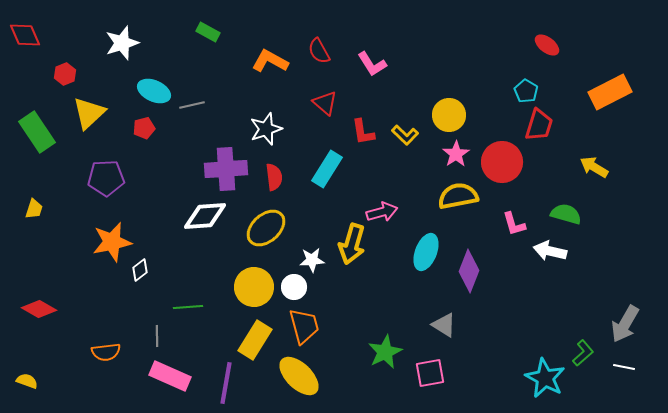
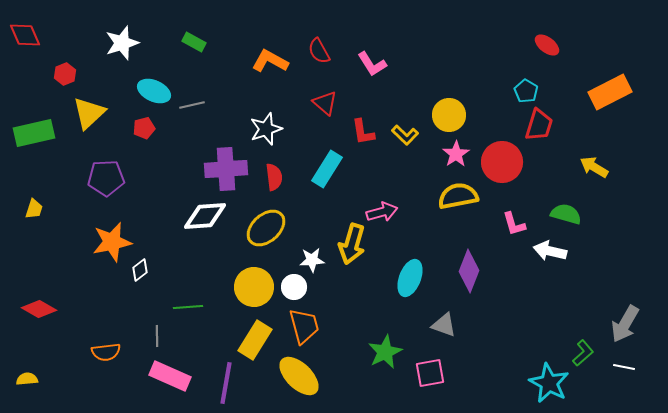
green rectangle at (208, 32): moved 14 px left, 10 px down
green rectangle at (37, 132): moved 3 px left, 1 px down; rotated 69 degrees counterclockwise
cyan ellipse at (426, 252): moved 16 px left, 26 px down
gray triangle at (444, 325): rotated 12 degrees counterclockwise
cyan star at (545, 378): moved 4 px right, 5 px down
yellow semicircle at (27, 381): moved 2 px up; rotated 25 degrees counterclockwise
